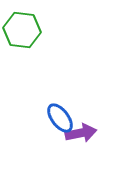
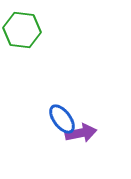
blue ellipse: moved 2 px right, 1 px down
